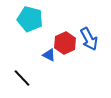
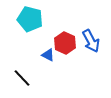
blue arrow: moved 2 px right, 2 px down
red hexagon: rotated 10 degrees counterclockwise
blue triangle: moved 1 px left
